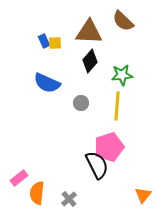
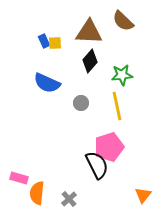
yellow line: rotated 16 degrees counterclockwise
pink rectangle: rotated 54 degrees clockwise
